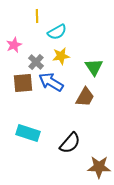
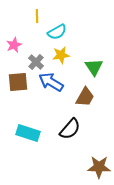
yellow star: moved 1 px up
brown square: moved 5 px left, 1 px up
black semicircle: moved 14 px up
